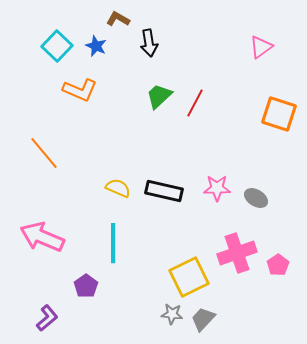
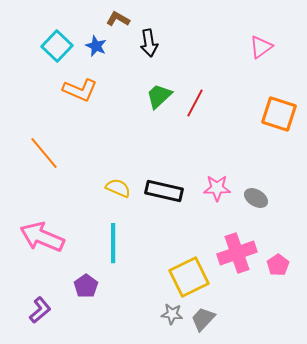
purple L-shape: moved 7 px left, 8 px up
